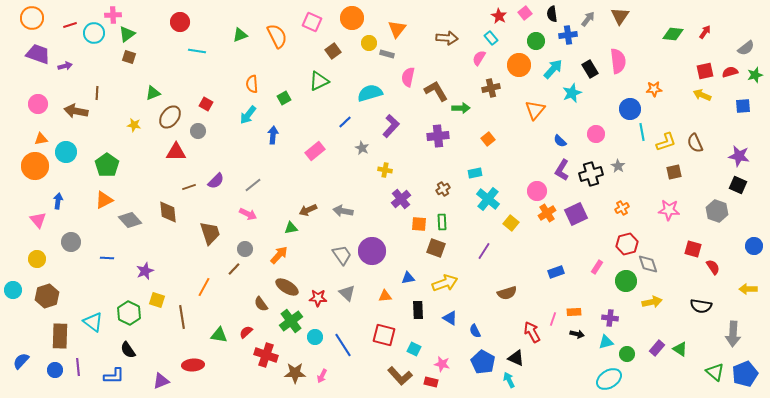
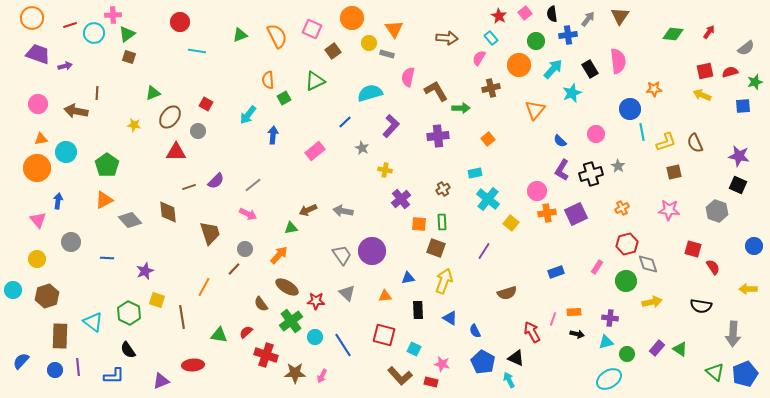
pink square at (312, 22): moved 7 px down
orange triangle at (397, 29): moved 3 px left; rotated 12 degrees counterclockwise
red arrow at (705, 32): moved 4 px right
green star at (755, 75): moved 7 px down
green triangle at (319, 81): moved 4 px left
orange semicircle at (252, 84): moved 16 px right, 4 px up
orange circle at (35, 166): moved 2 px right, 2 px down
orange cross at (547, 213): rotated 24 degrees clockwise
yellow arrow at (445, 283): moved 1 px left, 2 px up; rotated 50 degrees counterclockwise
red star at (318, 298): moved 2 px left, 3 px down
